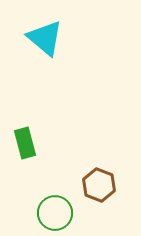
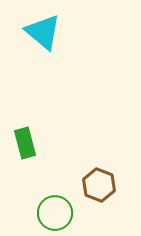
cyan triangle: moved 2 px left, 6 px up
